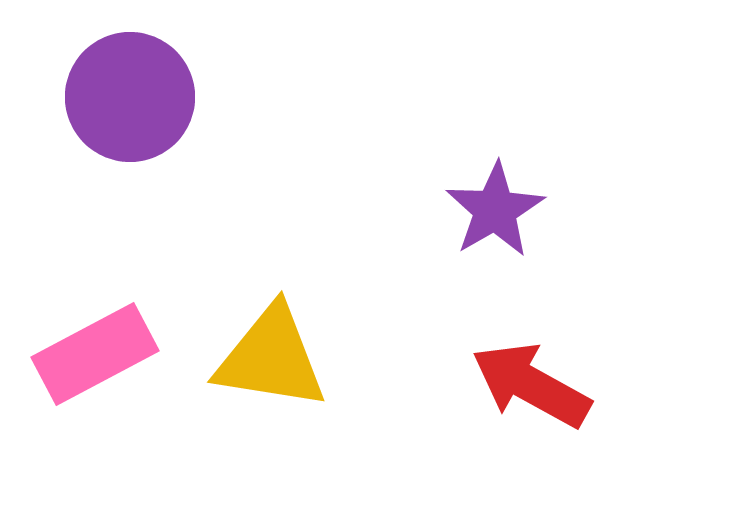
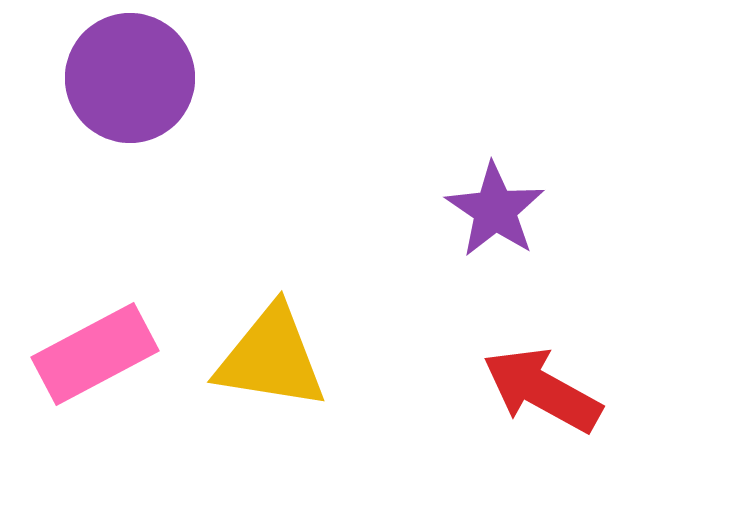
purple circle: moved 19 px up
purple star: rotated 8 degrees counterclockwise
red arrow: moved 11 px right, 5 px down
